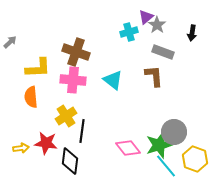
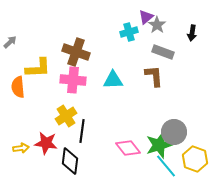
cyan triangle: rotated 40 degrees counterclockwise
orange semicircle: moved 13 px left, 10 px up
